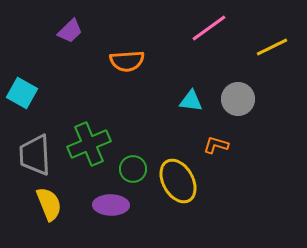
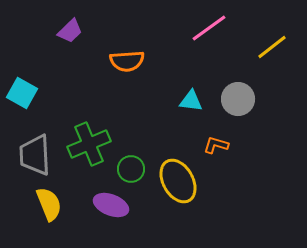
yellow line: rotated 12 degrees counterclockwise
green circle: moved 2 px left
purple ellipse: rotated 20 degrees clockwise
